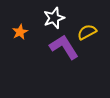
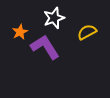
purple L-shape: moved 19 px left
